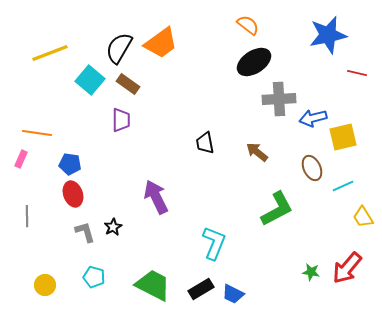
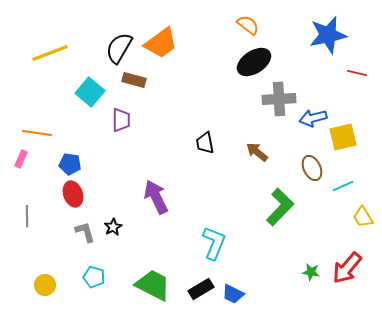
cyan square: moved 12 px down
brown rectangle: moved 6 px right, 4 px up; rotated 20 degrees counterclockwise
green L-shape: moved 3 px right, 2 px up; rotated 18 degrees counterclockwise
